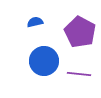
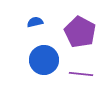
blue circle: moved 1 px up
purple line: moved 2 px right
